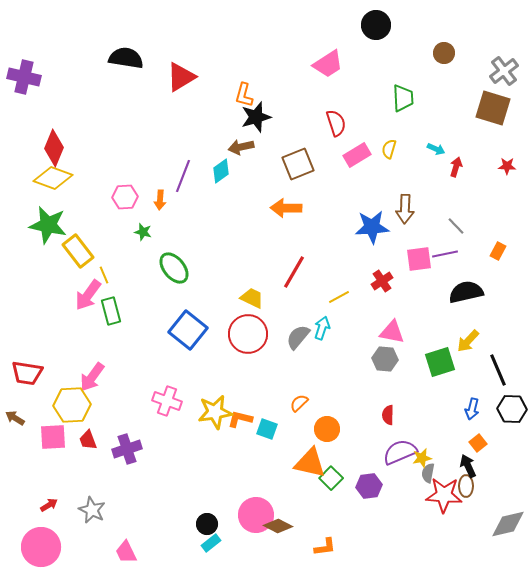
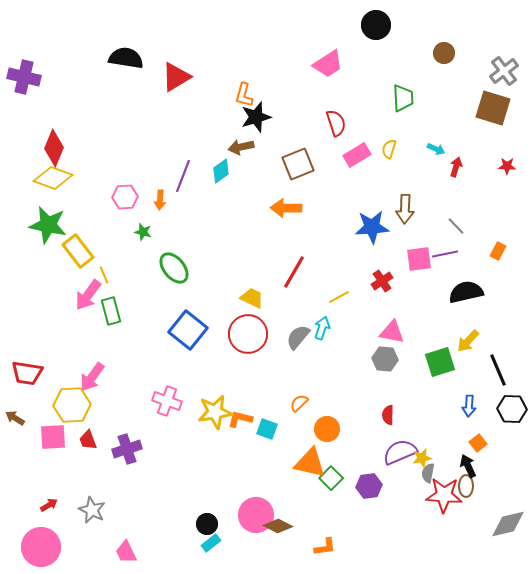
red triangle at (181, 77): moved 5 px left
blue arrow at (472, 409): moved 3 px left, 3 px up; rotated 10 degrees counterclockwise
